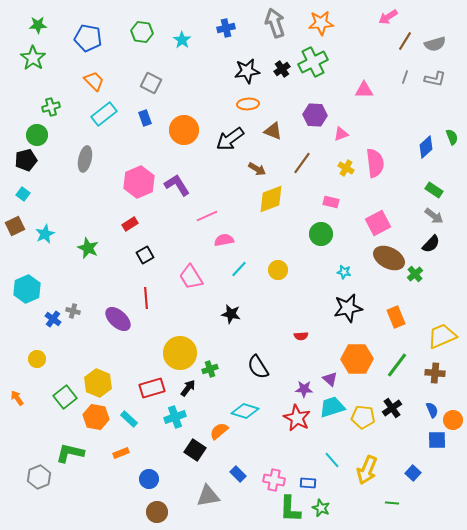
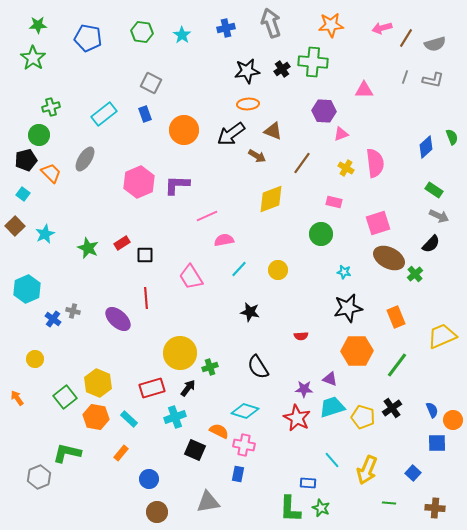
pink arrow at (388, 17): moved 6 px left, 11 px down; rotated 18 degrees clockwise
gray arrow at (275, 23): moved 4 px left
orange star at (321, 23): moved 10 px right, 2 px down
cyan star at (182, 40): moved 5 px up
brown line at (405, 41): moved 1 px right, 3 px up
green cross at (313, 62): rotated 32 degrees clockwise
gray L-shape at (435, 79): moved 2 px left, 1 px down
orange trapezoid at (94, 81): moved 43 px left, 92 px down
purple hexagon at (315, 115): moved 9 px right, 4 px up
blue rectangle at (145, 118): moved 4 px up
green circle at (37, 135): moved 2 px right
black arrow at (230, 139): moved 1 px right, 5 px up
gray ellipse at (85, 159): rotated 20 degrees clockwise
brown arrow at (257, 169): moved 13 px up
purple L-shape at (177, 185): rotated 56 degrees counterclockwise
pink rectangle at (331, 202): moved 3 px right
gray arrow at (434, 216): moved 5 px right; rotated 12 degrees counterclockwise
pink square at (378, 223): rotated 10 degrees clockwise
red rectangle at (130, 224): moved 8 px left, 19 px down
brown square at (15, 226): rotated 18 degrees counterclockwise
black square at (145, 255): rotated 30 degrees clockwise
black star at (231, 314): moved 19 px right, 2 px up
yellow circle at (37, 359): moved 2 px left
orange hexagon at (357, 359): moved 8 px up
green cross at (210, 369): moved 2 px up
brown cross at (435, 373): moved 135 px down
purple triangle at (330, 379): rotated 21 degrees counterclockwise
yellow pentagon at (363, 417): rotated 10 degrees clockwise
orange semicircle at (219, 431): rotated 66 degrees clockwise
blue square at (437, 440): moved 3 px down
black square at (195, 450): rotated 10 degrees counterclockwise
green L-shape at (70, 453): moved 3 px left
orange rectangle at (121, 453): rotated 28 degrees counterclockwise
blue rectangle at (238, 474): rotated 56 degrees clockwise
pink cross at (274, 480): moved 30 px left, 35 px up
gray triangle at (208, 496): moved 6 px down
green line at (392, 503): moved 3 px left
